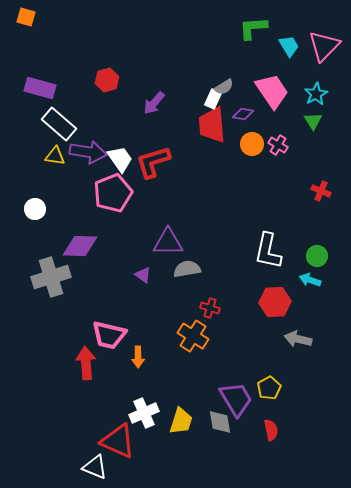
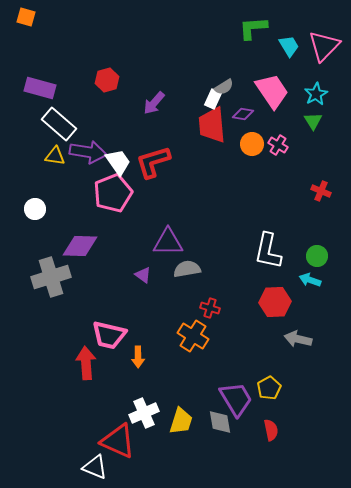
white trapezoid at (120, 159): moved 2 px left, 3 px down
